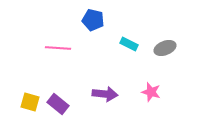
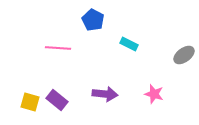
blue pentagon: rotated 15 degrees clockwise
gray ellipse: moved 19 px right, 7 px down; rotated 15 degrees counterclockwise
pink star: moved 3 px right, 2 px down
purple rectangle: moved 1 px left, 4 px up
